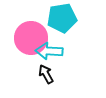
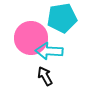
black arrow: moved 1 px left, 2 px down
